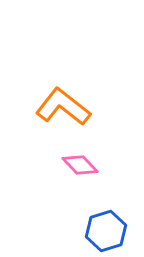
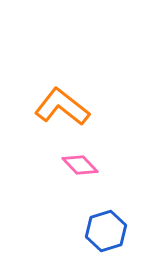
orange L-shape: moved 1 px left
